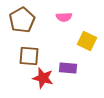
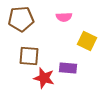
brown pentagon: moved 1 px left, 1 px up; rotated 25 degrees clockwise
red star: moved 1 px right
